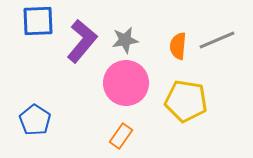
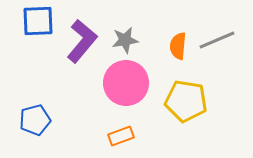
blue pentagon: rotated 24 degrees clockwise
orange rectangle: rotated 35 degrees clockwise
